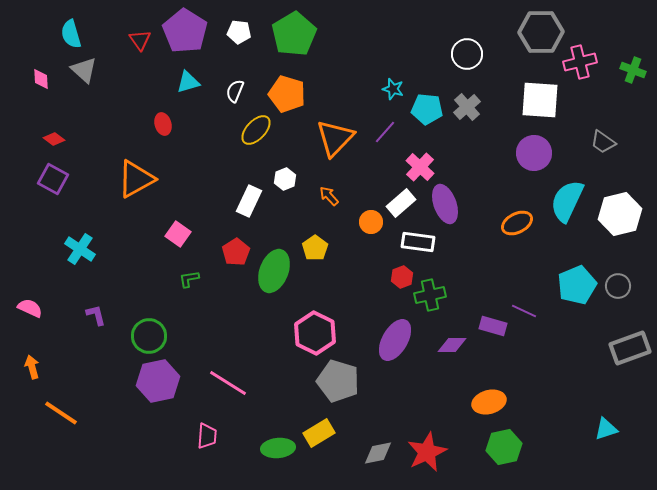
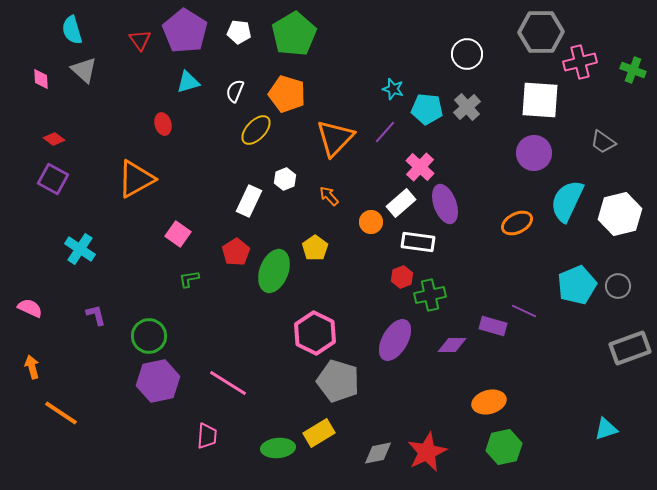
cyan semicircle at (71, 34): moved 1 px right, 4 px up
